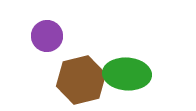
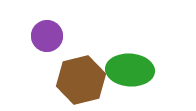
green ellipse: moved 3 px right, 4 px up
